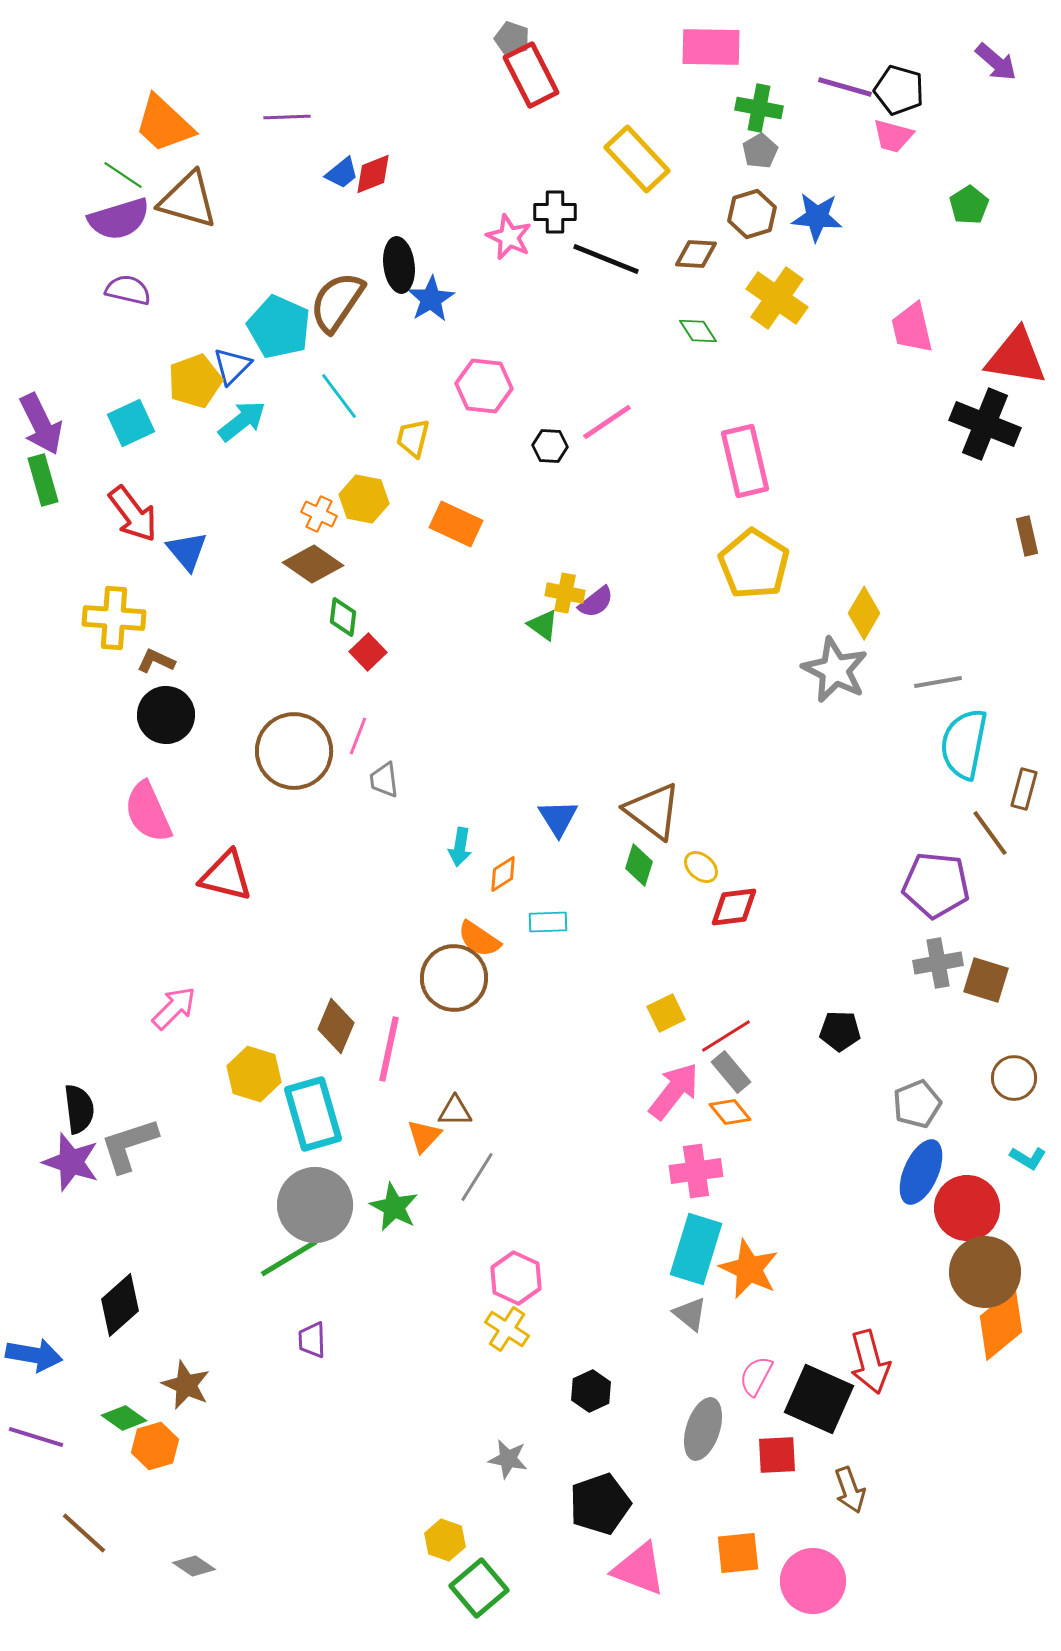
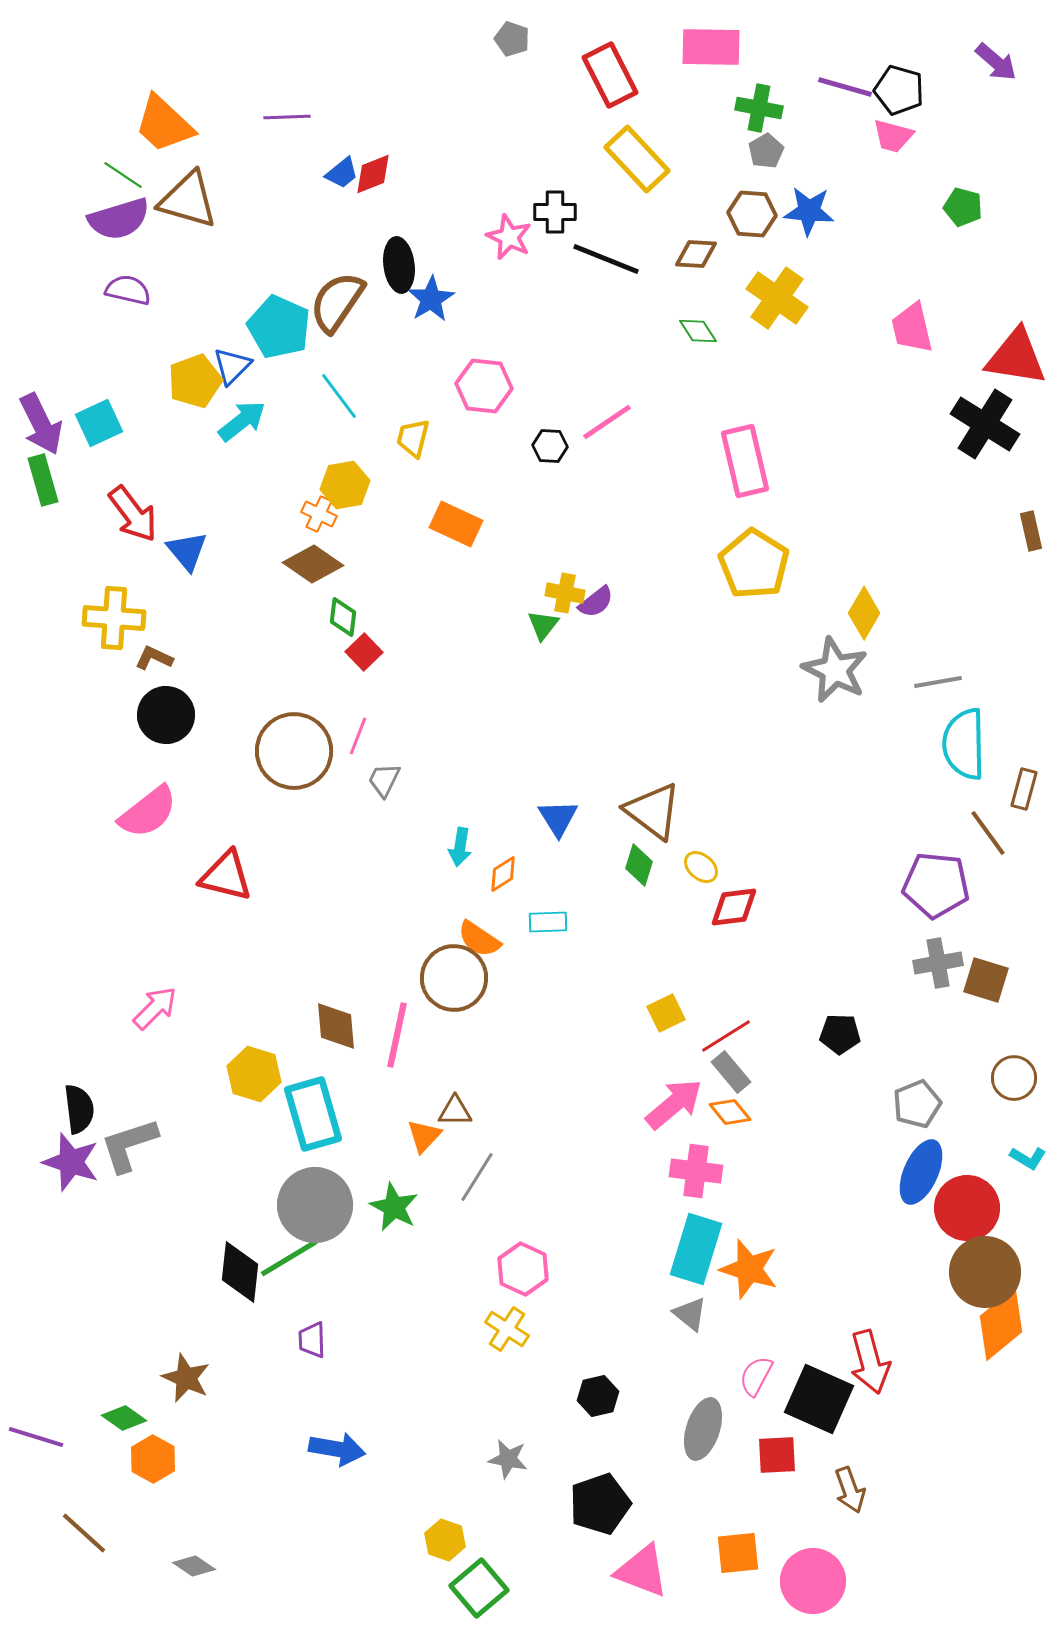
red rectangle at (531, 75): moved 79 px right
gray pentagon at (760, 151): moved 6 px right
green pentagon at (969, 205): moved 6 px left, 2 px down; rotated 24 degrees counterclockwise
brown hexagon at (752, 214): rotated 21 degrees clockwise
blue star at (817, 217): moved 8 px left, 6 px up
cyan square at (131, 423): moved 32 px left
black cross at (985, 424): rotated 10 degrees clockwise
yellow hexagon at (364, 499): moved 19 px left, 14 px up; rotated 21 degrees counterclockwise
brown rectangle at (1027, 536): moved 4 px right, 5 px up
green triangle at (543, 625): rotated 32 degrees clockwise
red square at (368, 652): moved 4 px left
brown L-shape at (156, 661): moved 2 px left, 3 px up
cyan semicircle at (964, 744): rotated 12 degrees counterclockwise
gray trapezoid at (384, 780): rotated 33 degrees clockwise
pink semicircle at (148, 812): rotated 104 degrees counterclockwise
brown line at (990, 833): moved 2 px left
pink arrow at (174, 1008): moved 19 px left
brown diamond at (336, 1026): rotated 28 degrees counterclockwise
black pentagon at (840, 1031): moved 3 px down
pink line at (389, 1049): moved 8 px right, 14 px up
pink arrow at (674, 1091): moved 13 px down; rotated 12 degrees clockwise
pink cross at (696, 1171): rotated 15 degrees clockwise
orange star at (749, 1269): rotated 8 degrees counterclockwise
pink hexagon at (516, 1278): moved 7 px right, 9 px up
black diamond at (120, 1305): moved 120 px right, 33 px up; rotated 42 degrees counterclockwise
blue arrow at (34, 1355): moved 303 px right, 94 px down
brown star at (186, 1385): moved 7 px up
black hexagon at (591, 1391): moved 7 px right, 5 px down; rotated 12 degrees clockwise
orange hexagon at (155, 1446): moved 2 px left, 13 px down; rotated 15 degrees counterclockwise
pink triangle at (639, 1569): moved 3 px right, 2 px down
